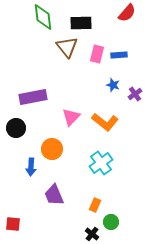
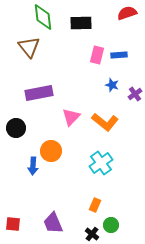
red semicircle: rotated 150 degrees counterclockwise
brown triangle: moved 38 px left
pink rectangle: moved 1 px down
blue star: moved 1 px left
purple rectangle: moved 6 px right, 4 px up
orange circle: moved 1 px left, 2 px down
blue arrow: moved 2 px right, 1 px up
purple trapezoid: moved 1 px left, 28 px down
green circle: moved 3 px down
